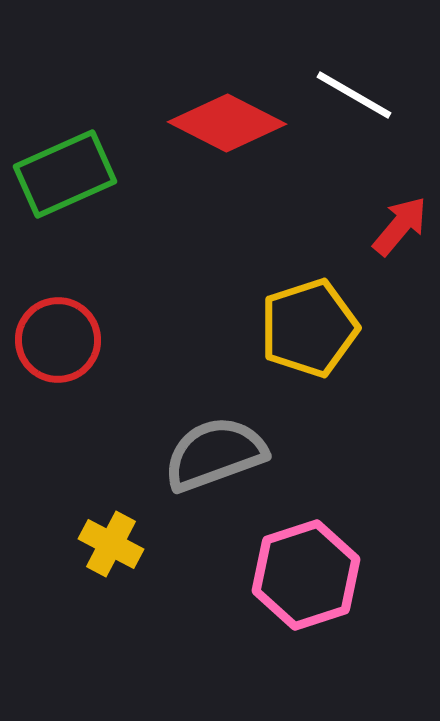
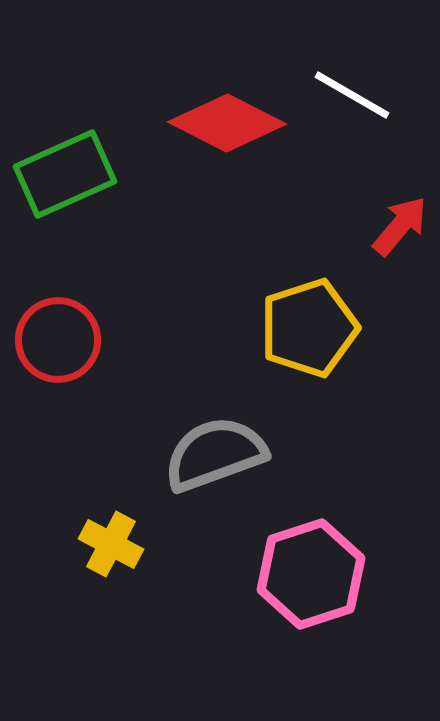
white line: moved 2 px left
pink hexagon: moved 5 px right, 1 px up
